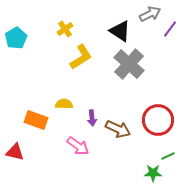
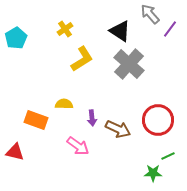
gray arrow: rotated 105 degrees counterclockwise
yellow L-shape: moved 1 px right, 2 px down
